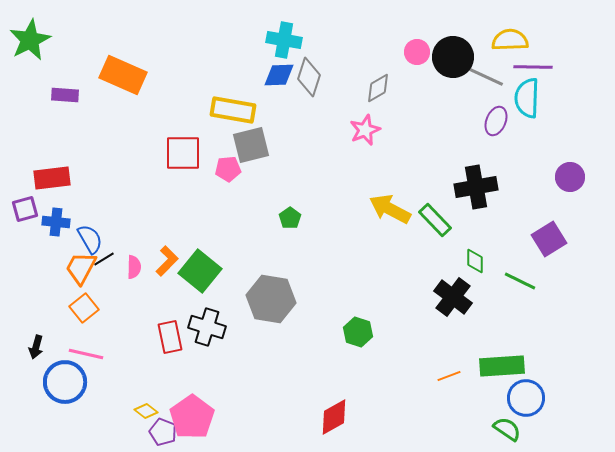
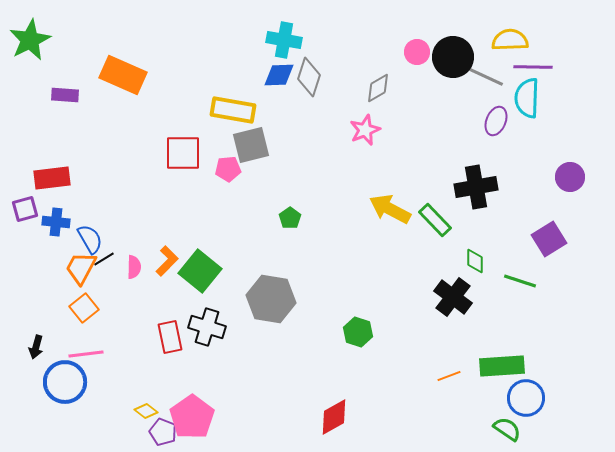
green line at (520, 281): rotated 8 degrees counterclockwise
pink line at (86, 354): rotated 20 degrees counterclockwise
